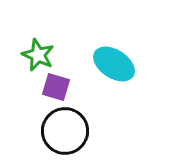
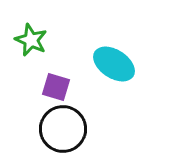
green star: moved 7 px left, 15 px up
black circle: moved 2 px left, 2 px up
